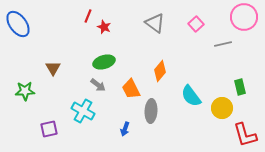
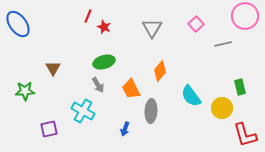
pink circle: moved 1 px right, 1 px up
gray triangle: moved 3 px left, 5 px down; rotated 25 degrees clockwise
gray arrow: rotated 21 degrees clockwise
